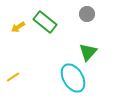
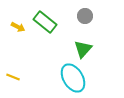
gray circle: moved 2 px left, 2 px down
yellow arrow: rotated 120 degrees counterclockwise
green triangle: moved 5 px left, 3 px up
yellow line: rotated 56 degrees clockwise
